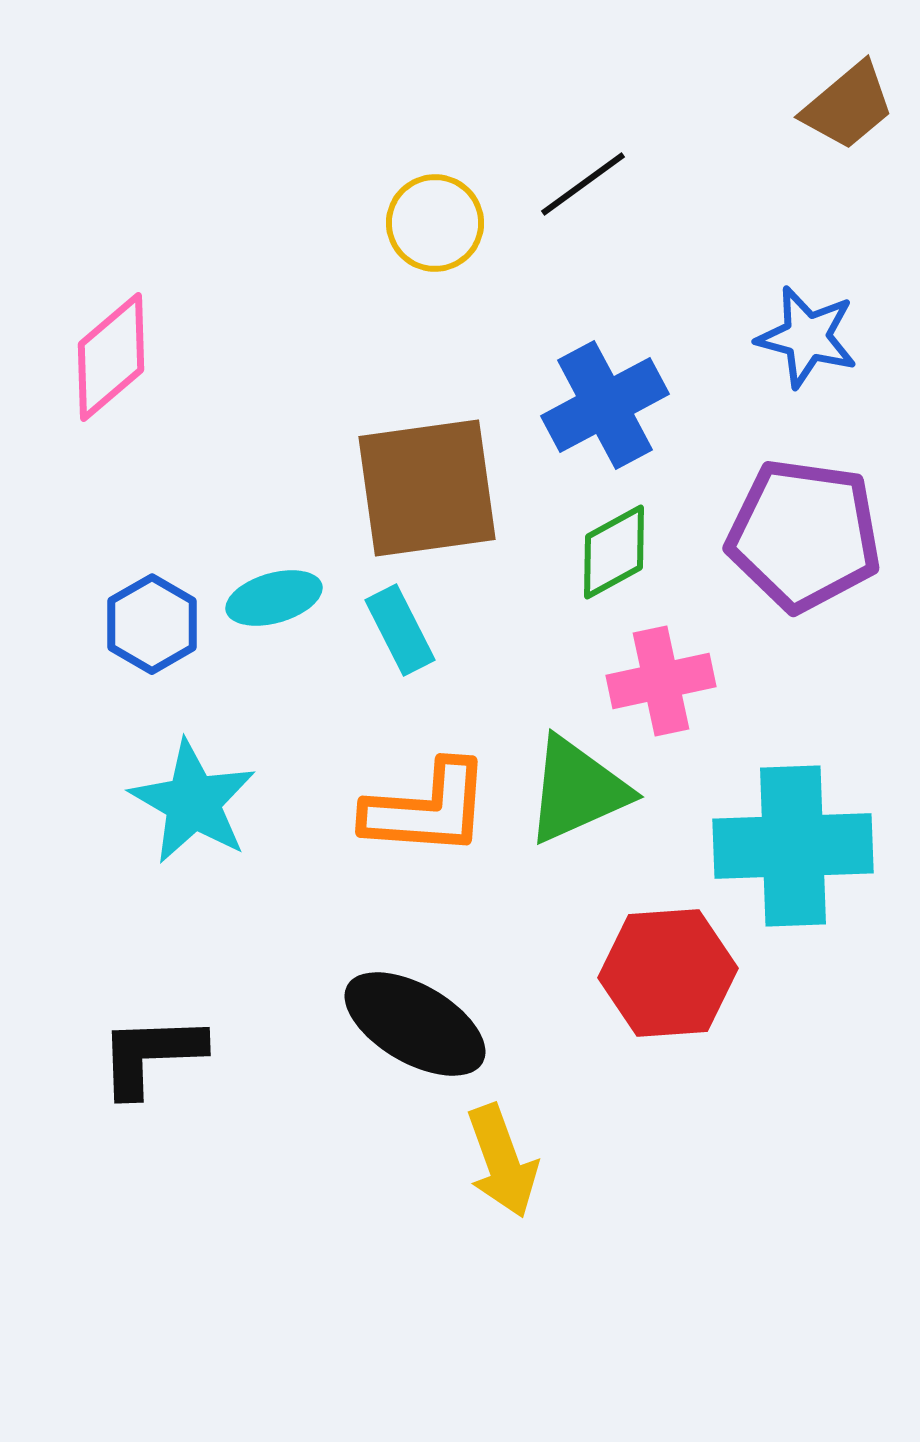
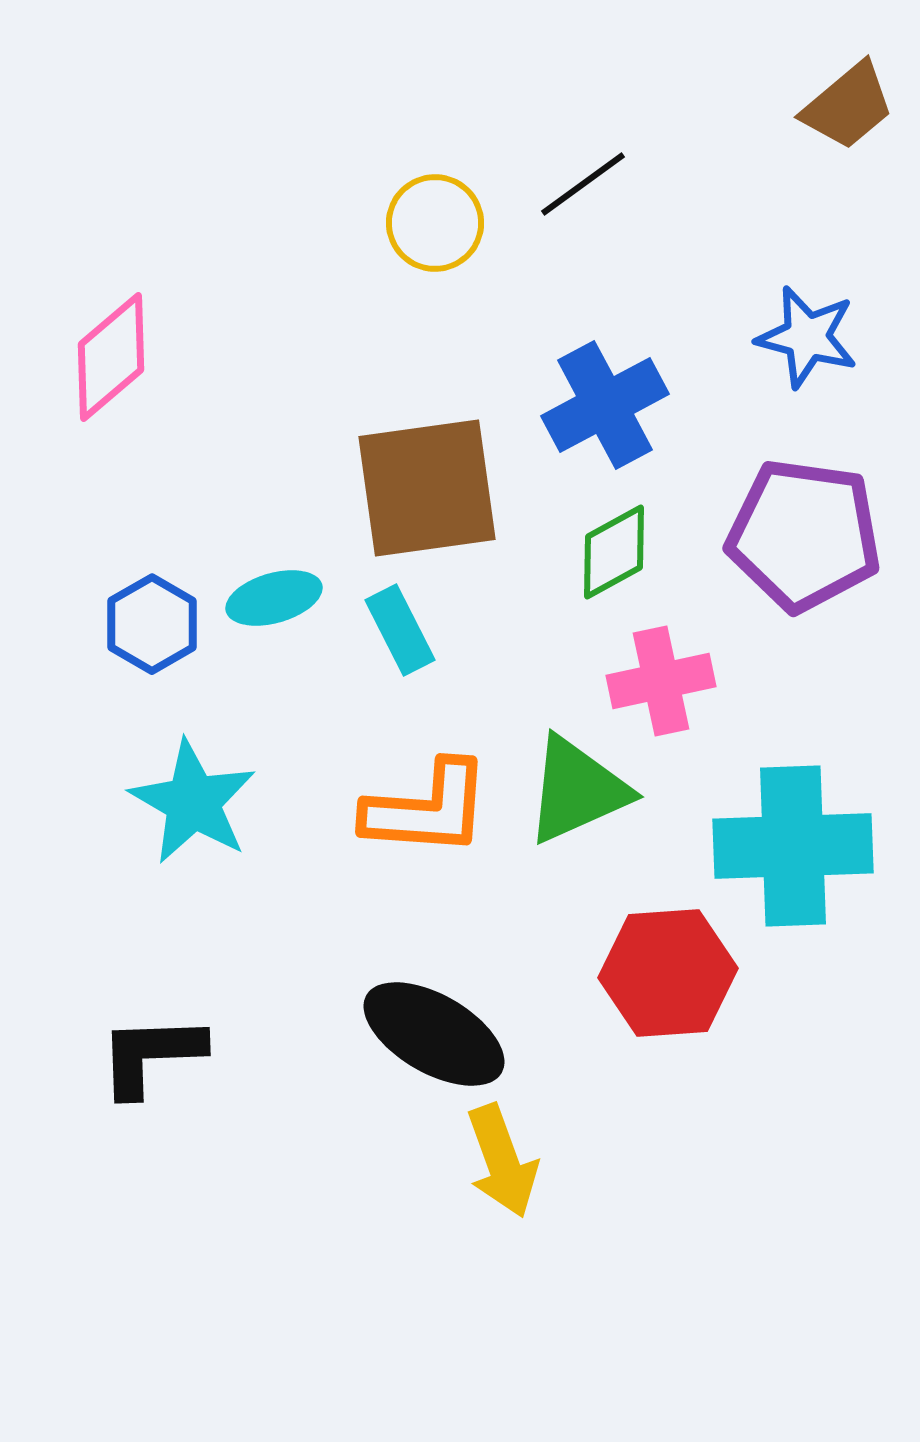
black ellipse: moved 19 px right, 10 px down
